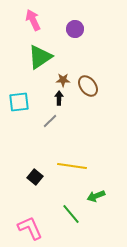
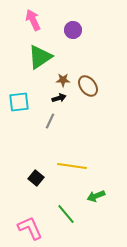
purple circle: moved 2 px left, 1 px down
black arrow: rotated 72 degrees clockwise
gray line: rotated 21 degrees counterclockwise
black square: moved 1 px right, 1 px down
green line: moved 5 px left
